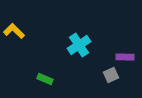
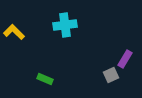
yellow L-shape: moved 1 px down
cyan cross: moved 14 px left, 20 px up; rotated 25 degrees clockwise
purple rectangle: moved 2 px down; rotated 60 degrees counterclockwise
